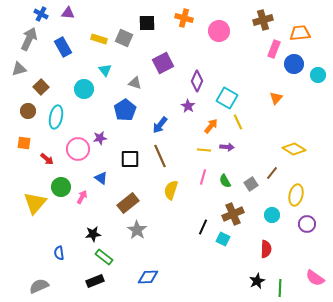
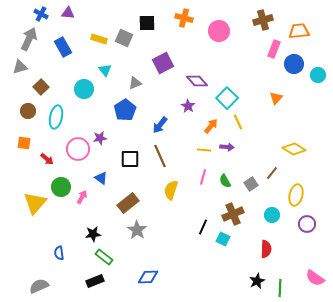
orange trapezoid at (300, 33): moved 1 px left, 2 px up
gray triangle at (19, 69): moved 1 px right, 2 px up
purple diamond at (197, 81): rotated 65 degrees counterclockwise
gray triangle at (135, 83): rotated 40 degrees counterclockwise
cyan square at (227, 98): rotated 15 degrees clockwise
